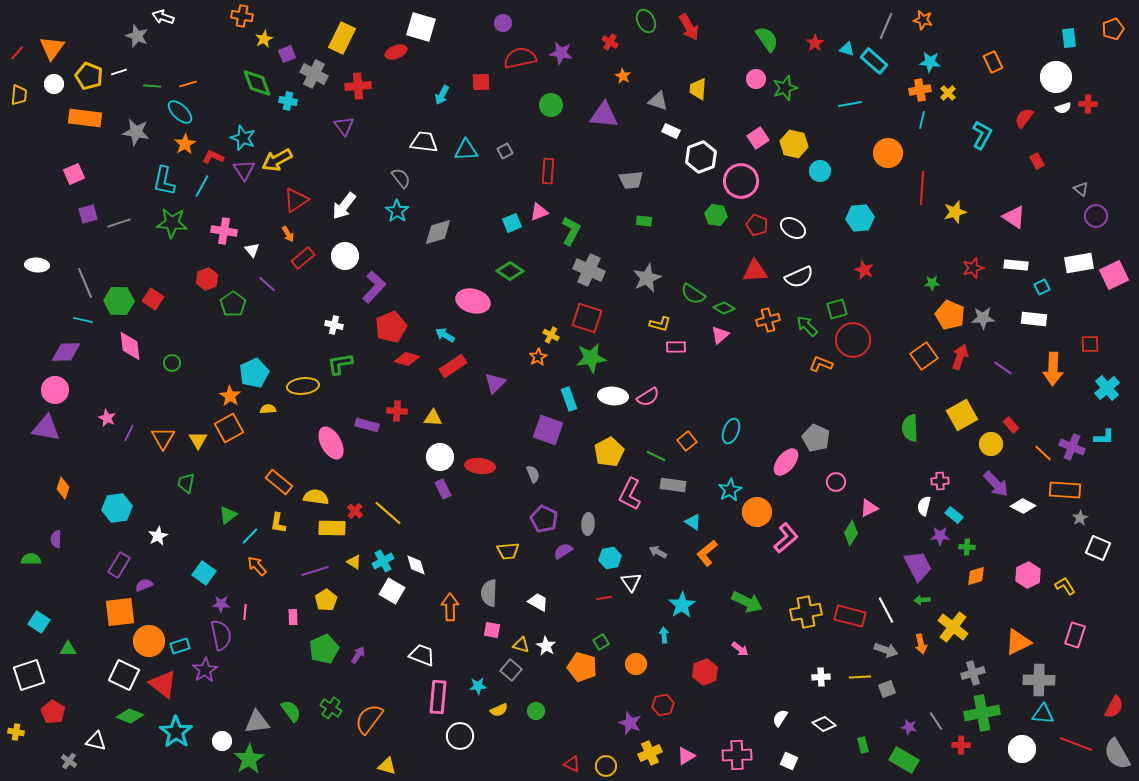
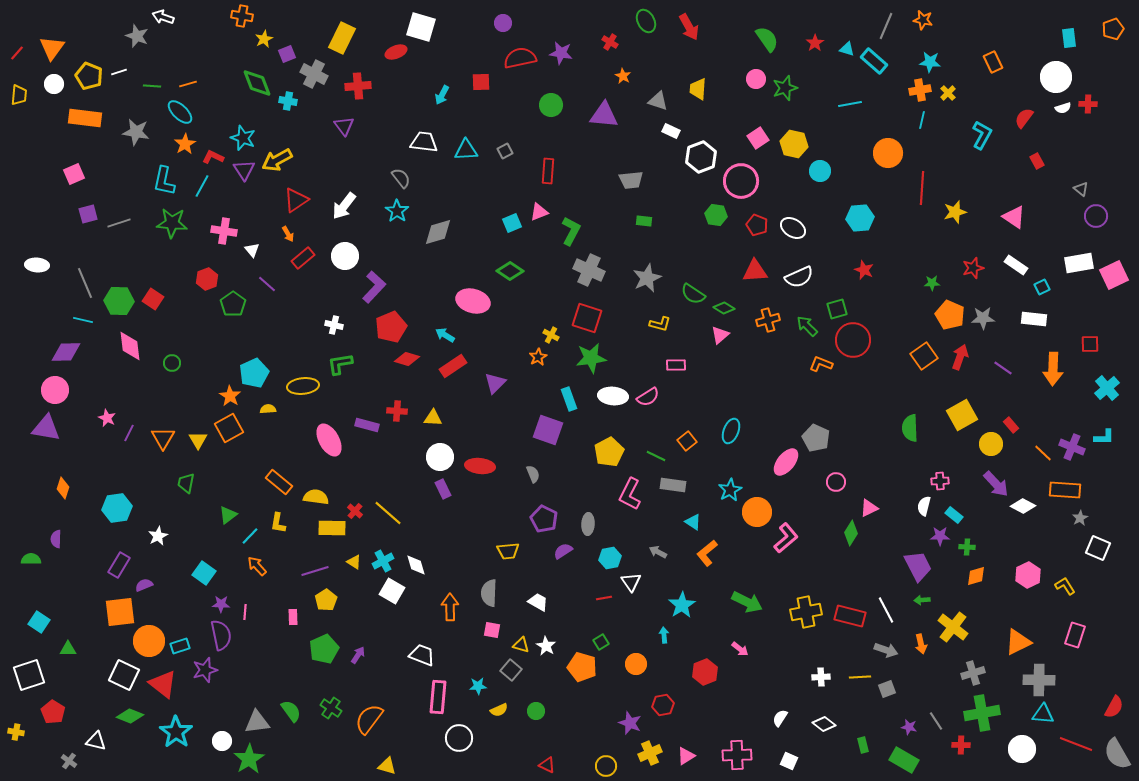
white rectangle at (1016, 265): rotated 30 degrees clockwise
pink rectangle at (676, 347): moved 18 px down
pink ellipse at (331, 443): moved 2 px left, 3 px up
purple star at (205, 670): rotated 15 degrees clockwise
white circle at (460, 736): moved 1 px left, 2 px down
red triangle at (572, 764): moved 25 px left, 1 px down
